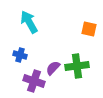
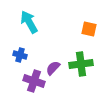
green cross: moved 4 px right, 2 px up
